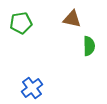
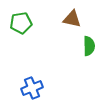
blue cross: rotated 15 degrees clockwise
